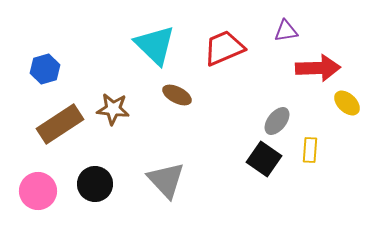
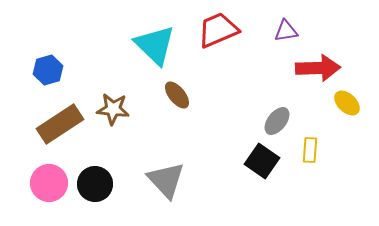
red trapezoid: moved 6 px left, 18 px up
blue hexagon: moved 3 px right, 1 px down
brown ellipse: rotated 24 degrees clockwise
black square: moved 2 px left, 2 px down
pink circle: moved 11 px right, 8 px up
